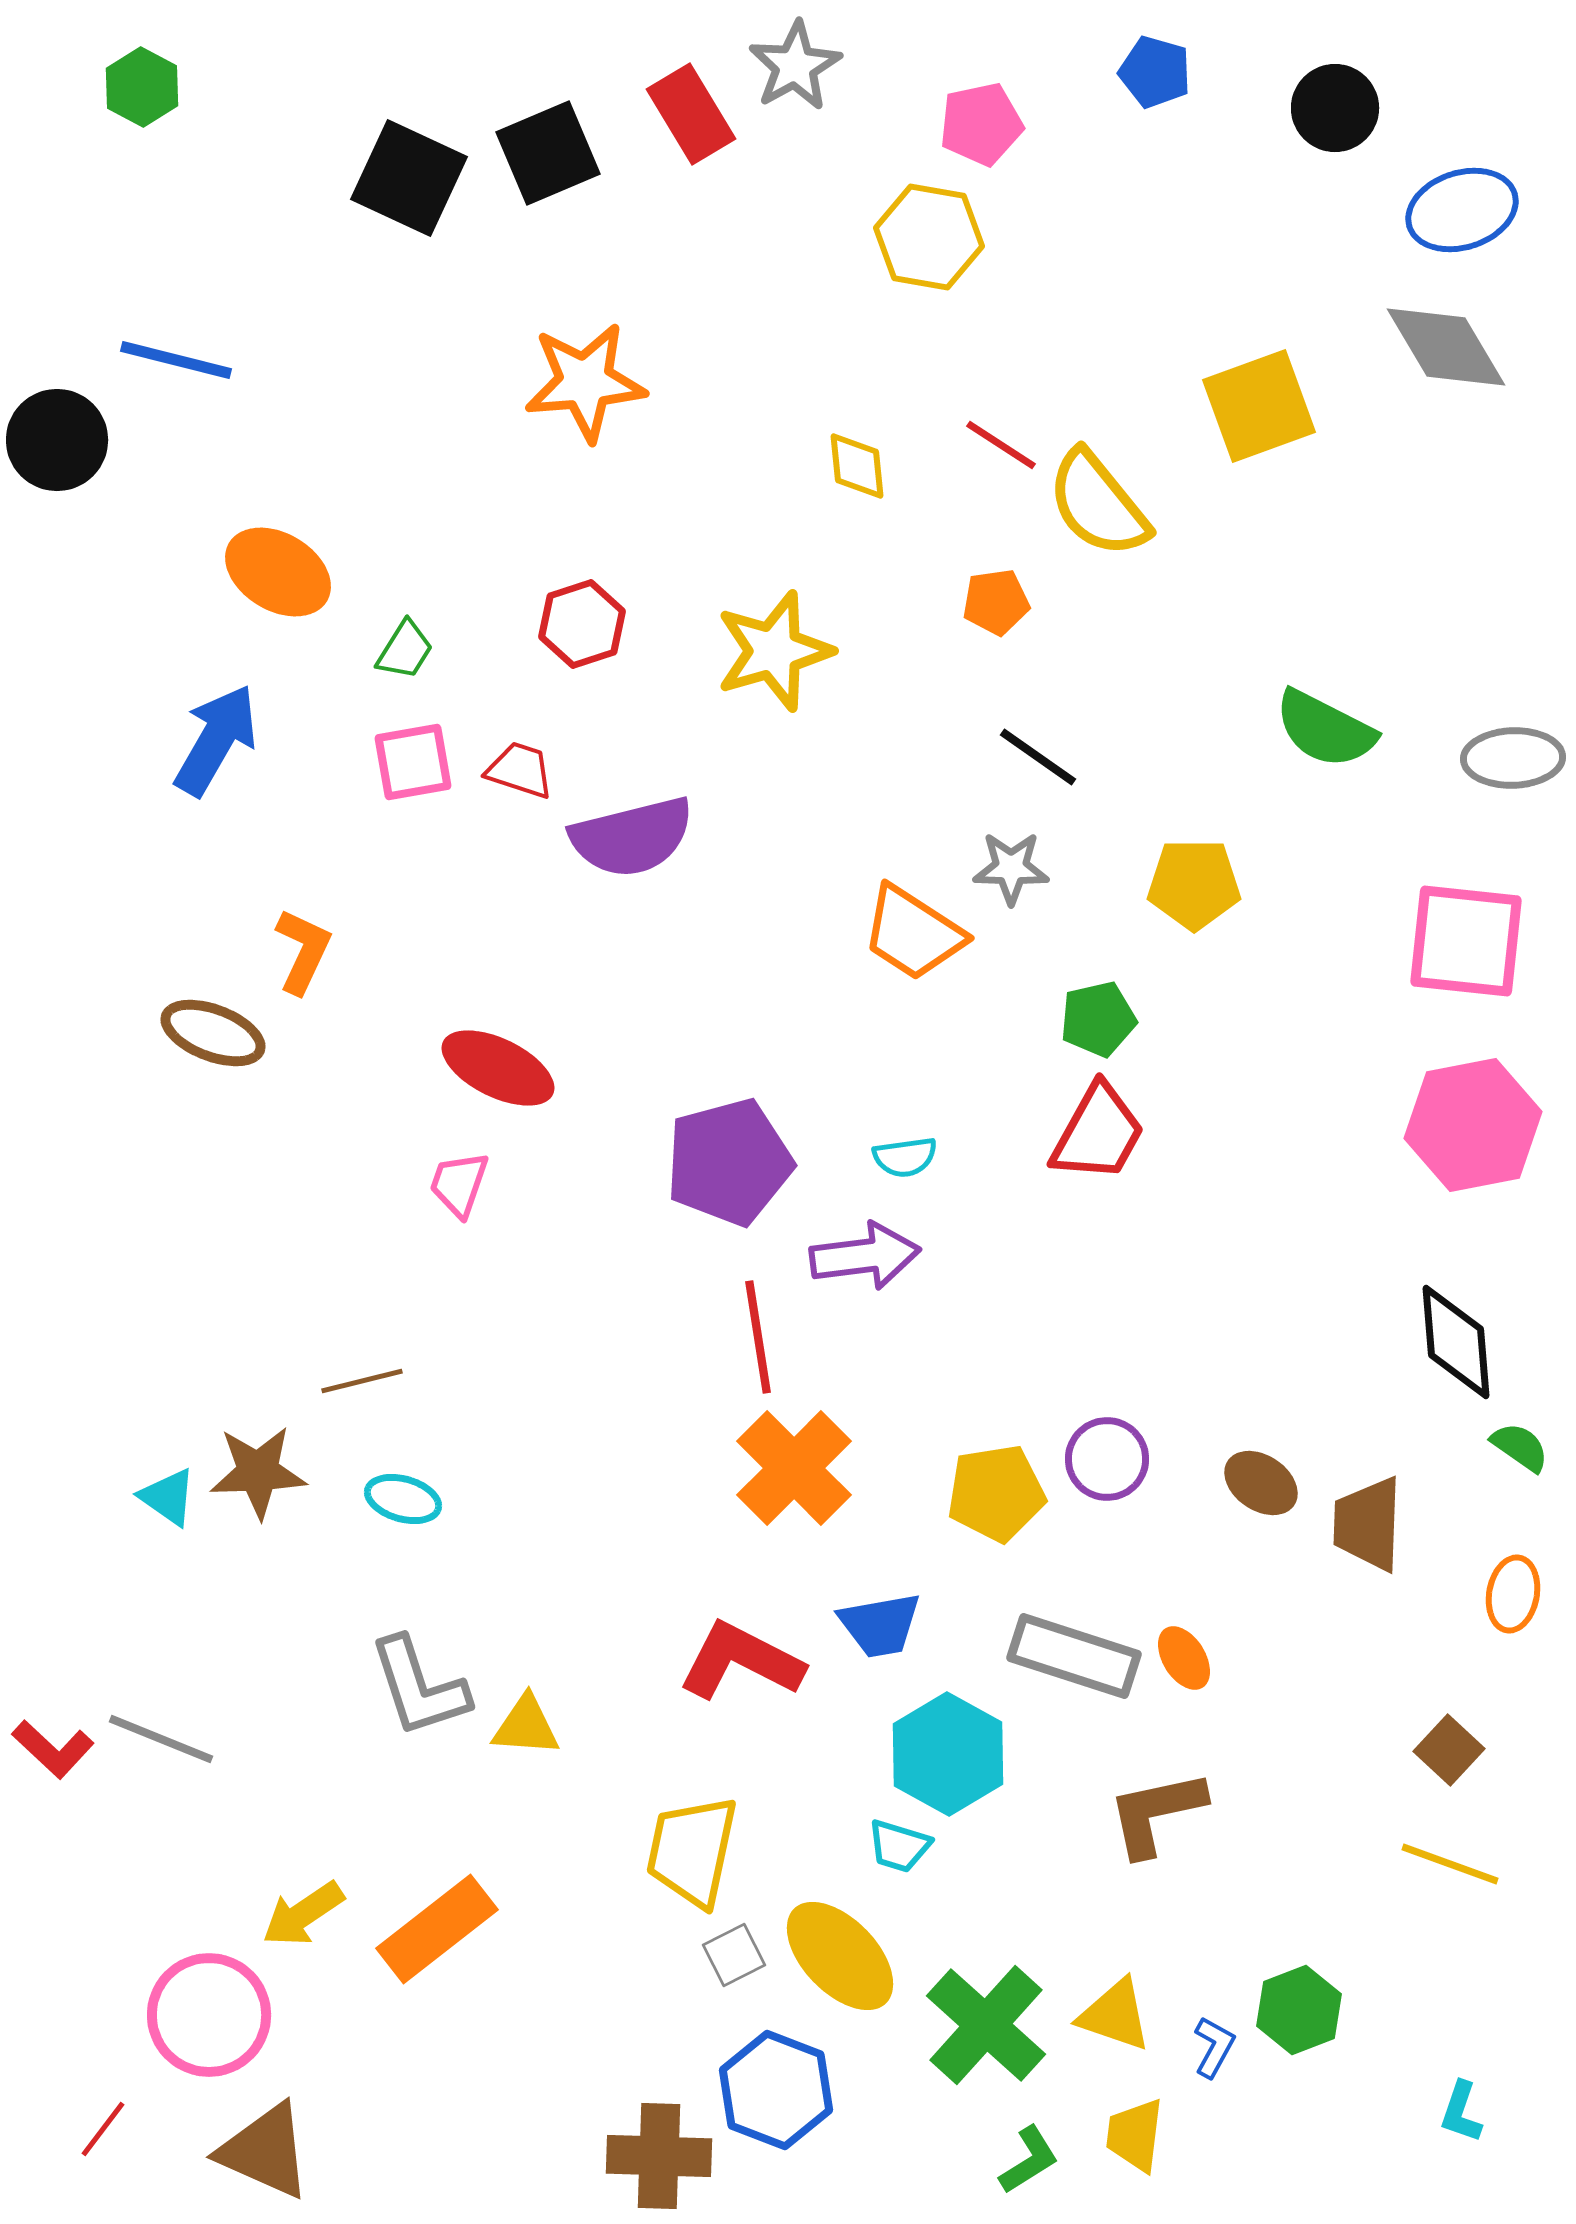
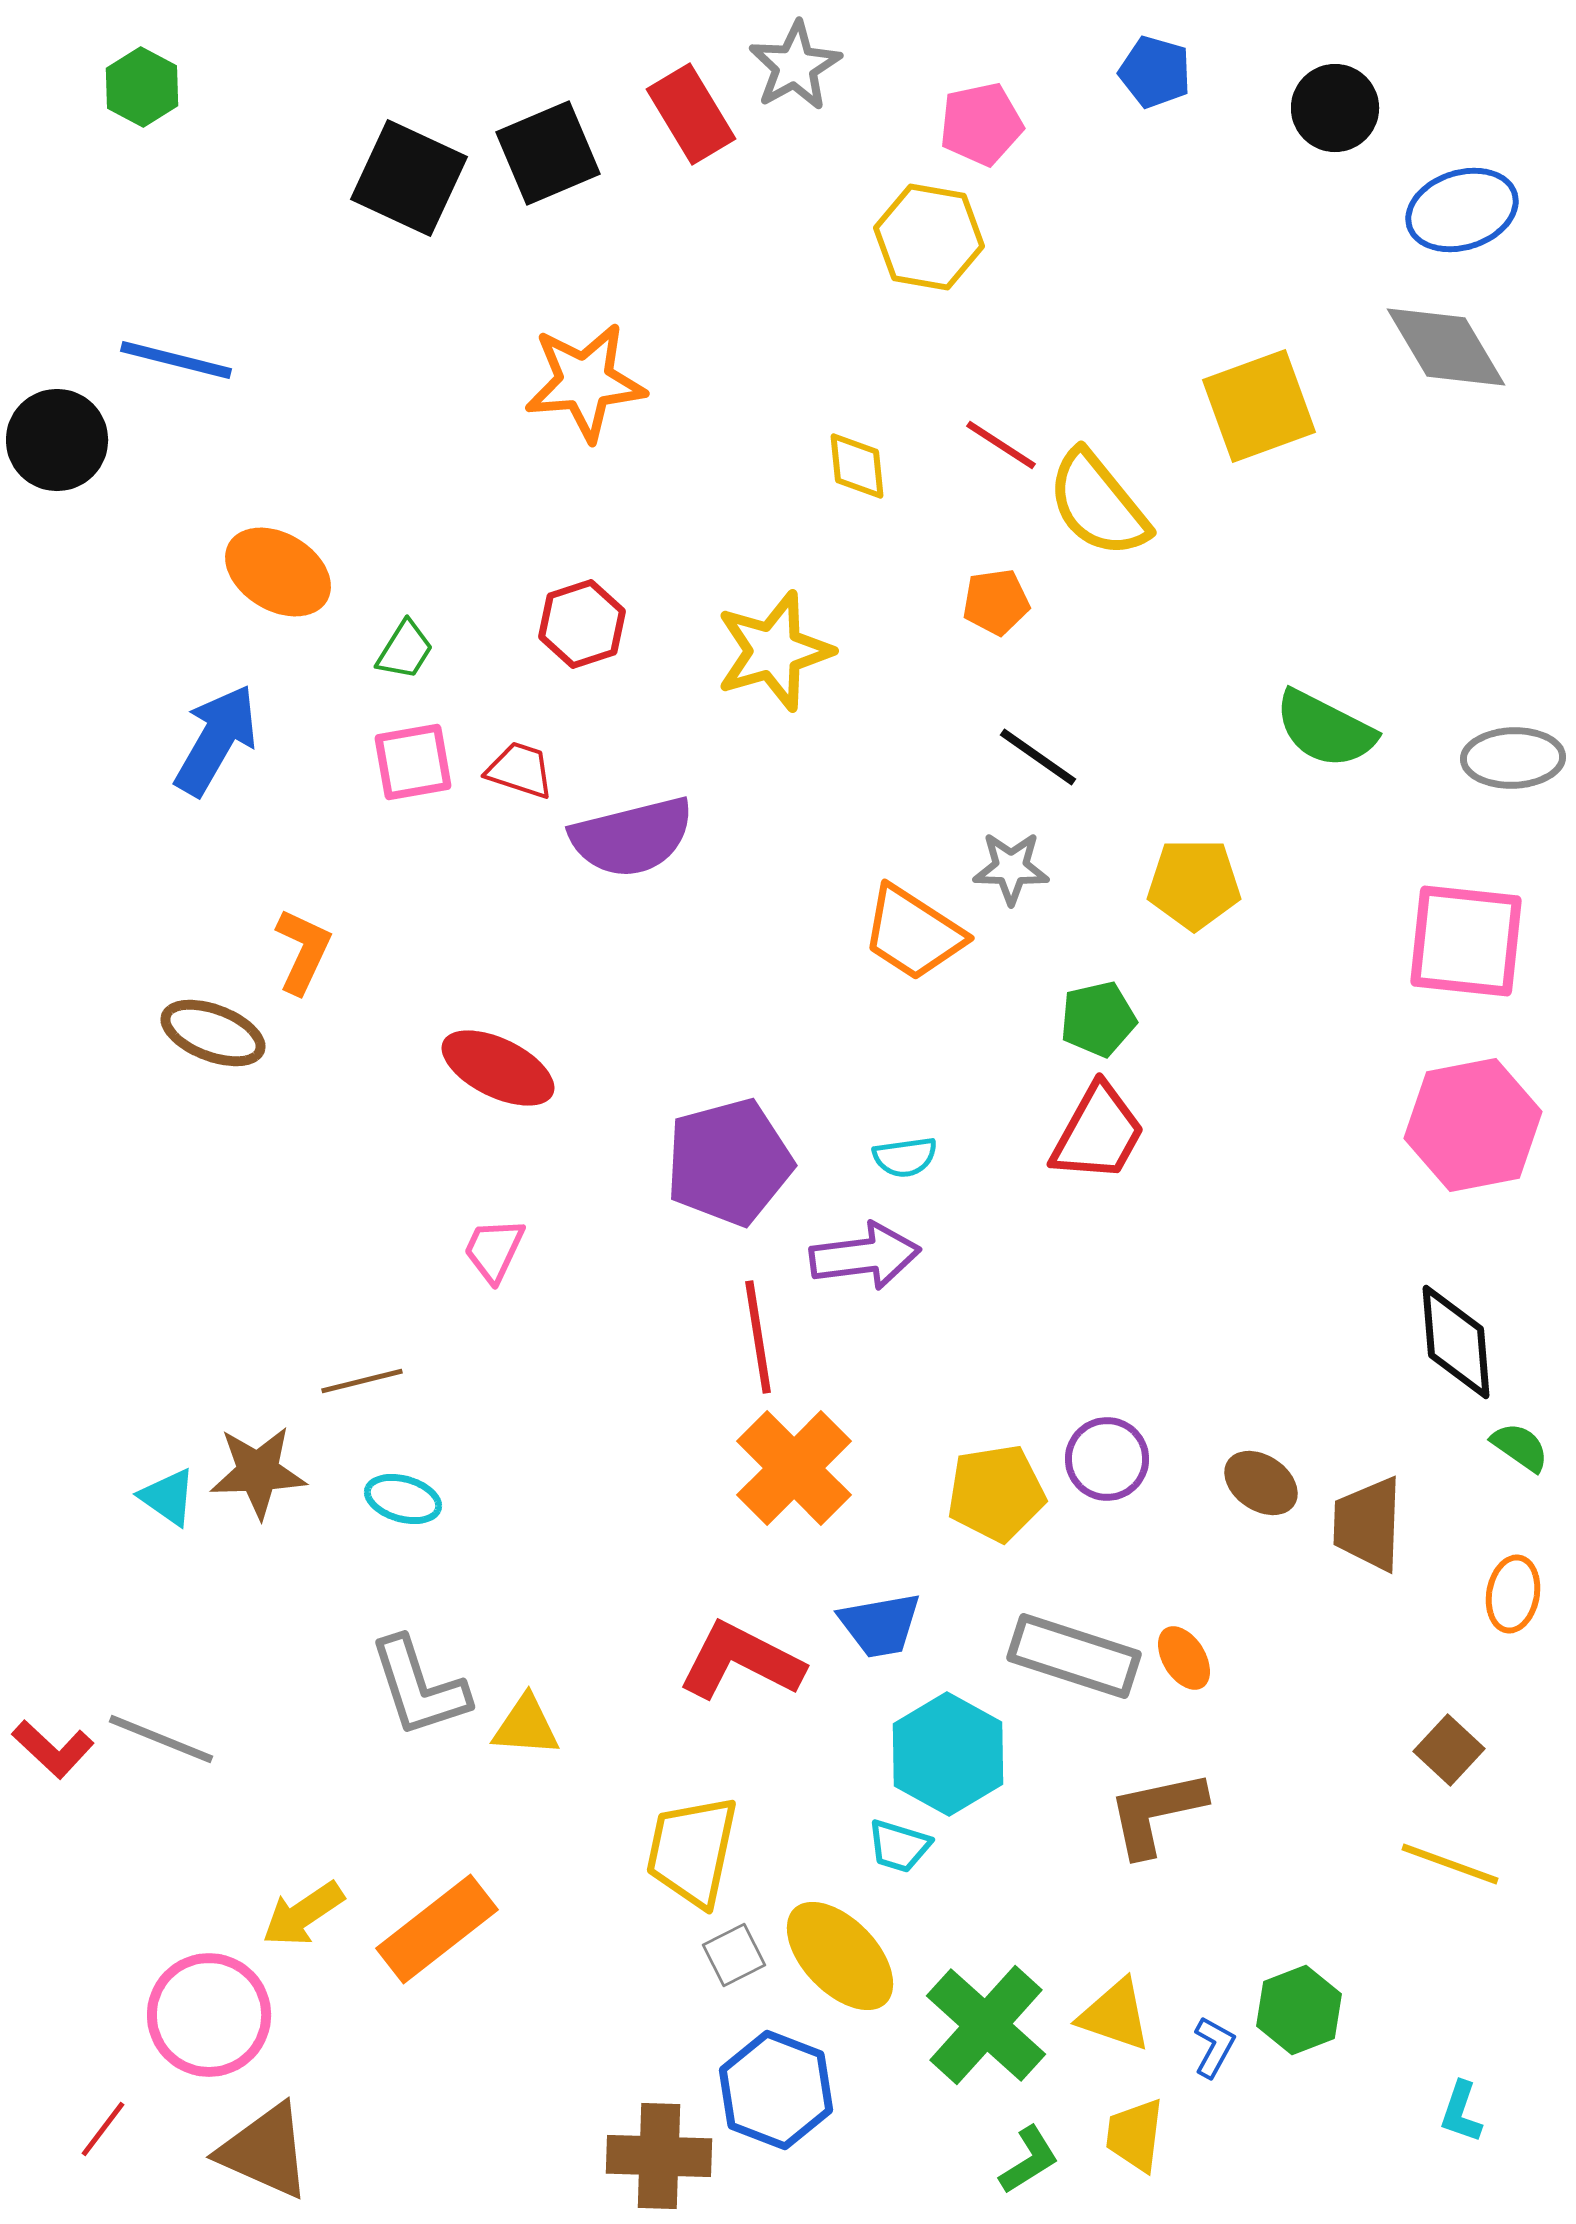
pink trapezoid at (459, 1184): moved 35 px right, 66 px down; rotated 6 degrees clockwise
